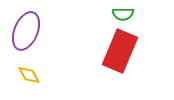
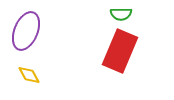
green semicircle: moved 2 px left
